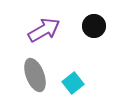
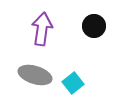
purple arrow: moved 2 px left, 1 px up; rotated 52 degrees counterclockwise
gray ellipse: rotated 52 degrees counterclockwise
